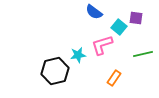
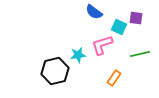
cyan square: rotated 14 degrees counterclockwise
green line: moved 3 px left
